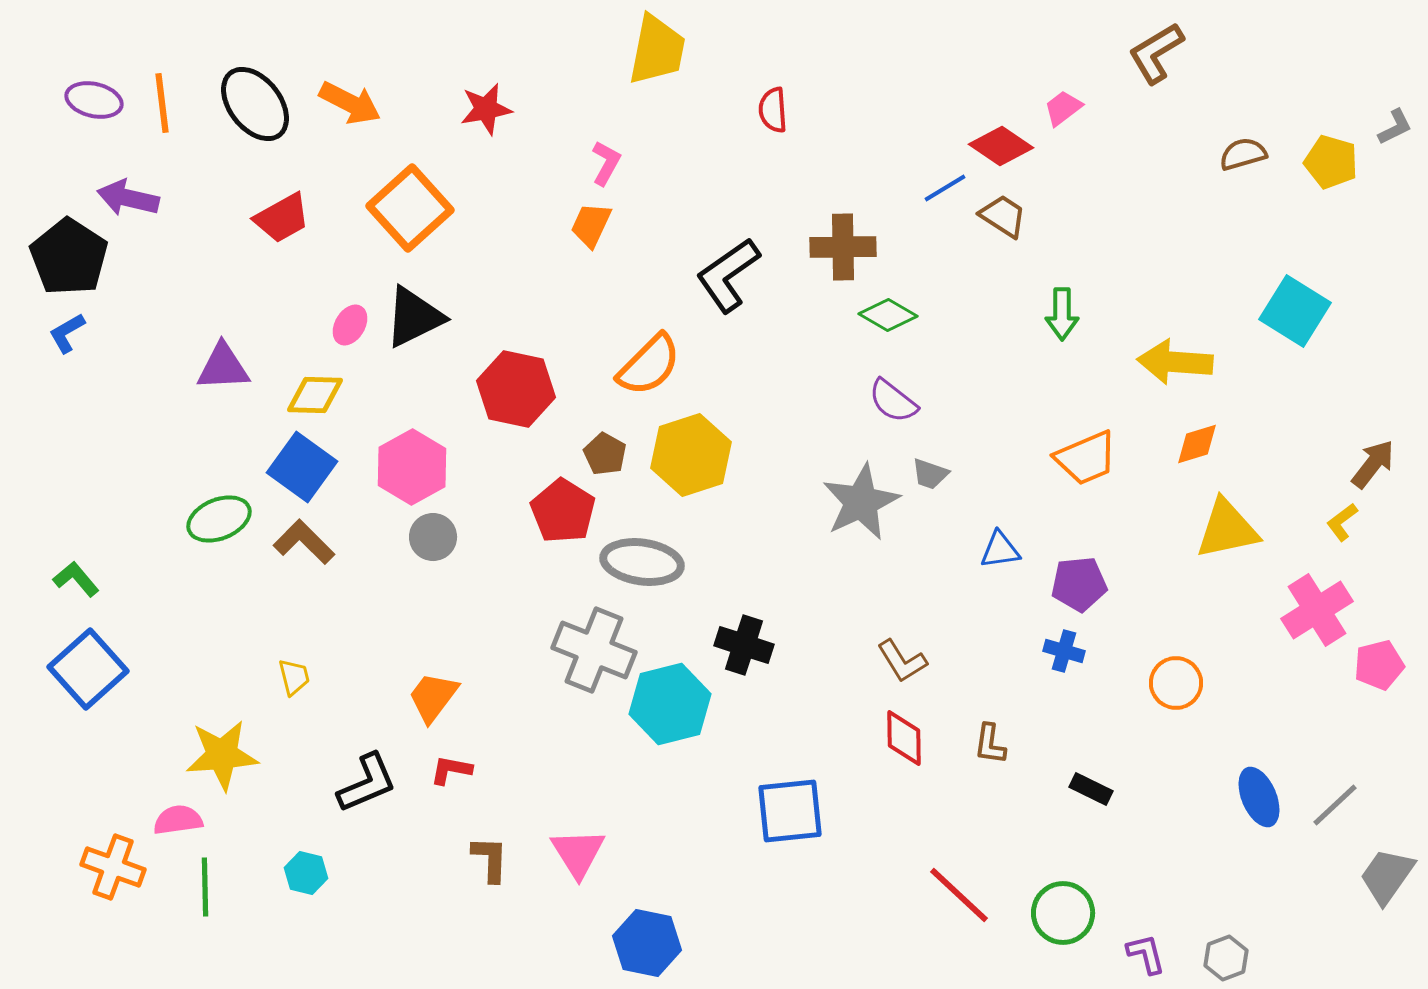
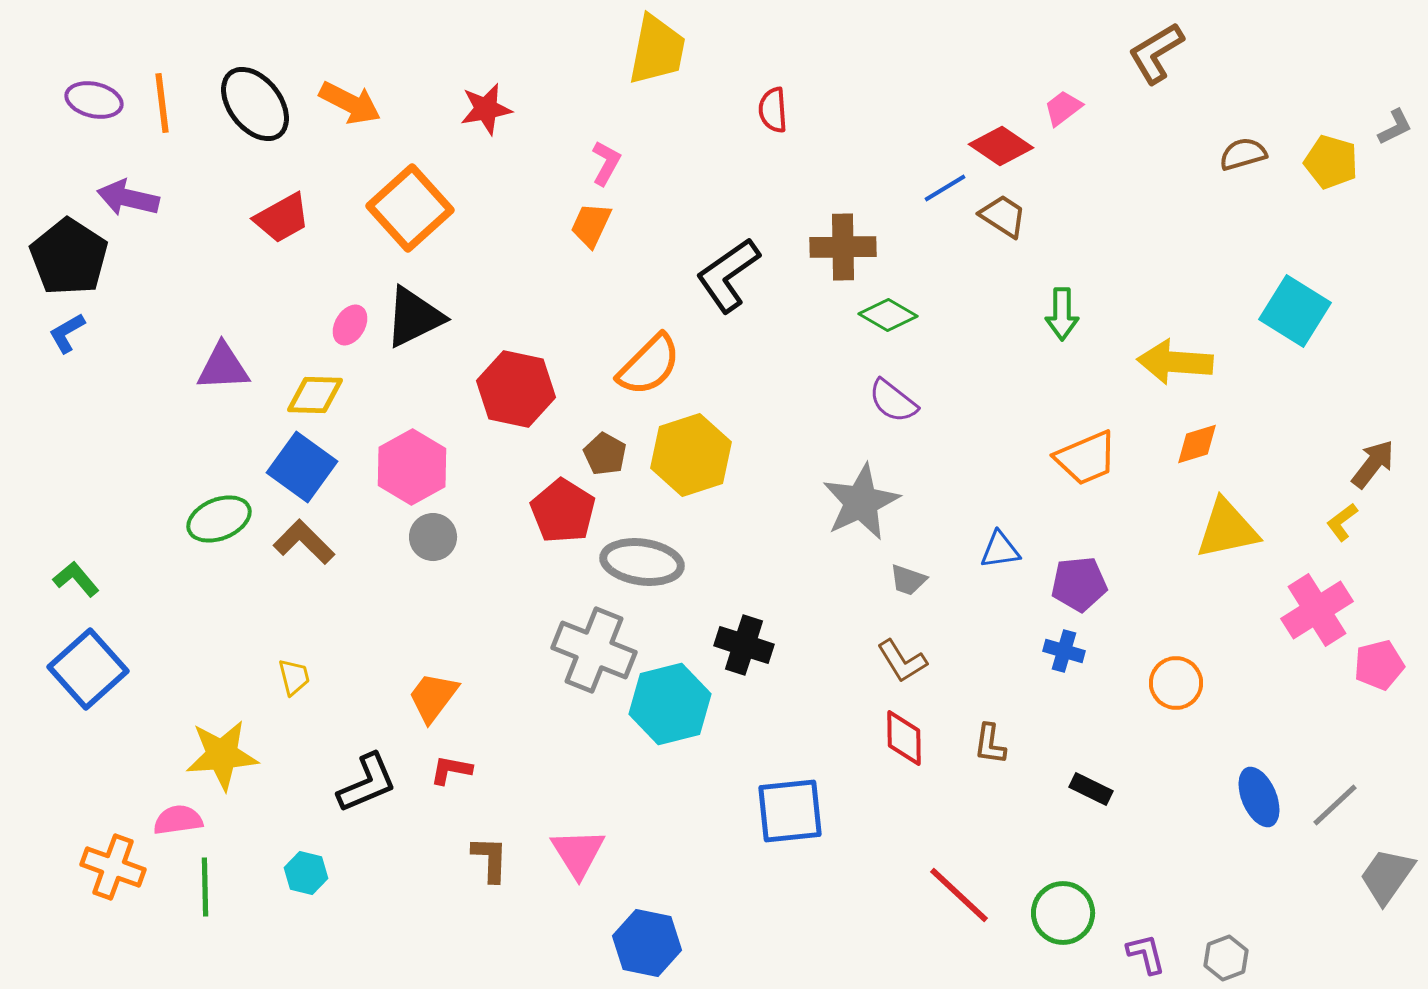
gray trapezoid at (930, 474): moved 22 px left, 106 px down
